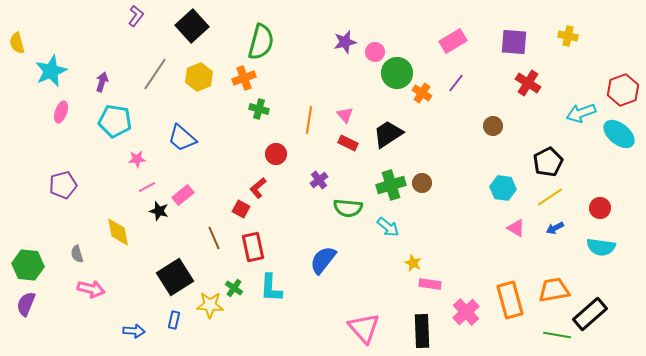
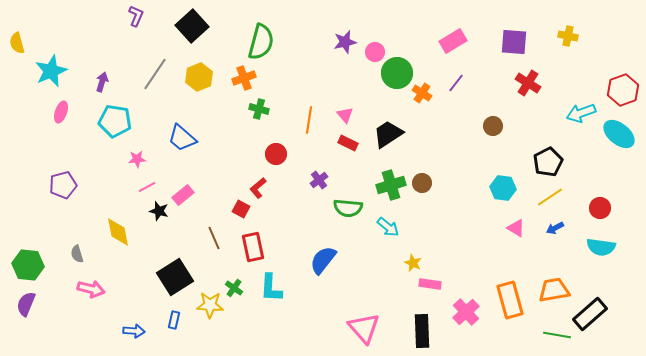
purple L-shape at (136, 16): rotated 15 degrees counterclockwise
